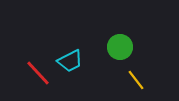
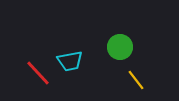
cyan trapezoid: rotated 16 degrees clockwise
